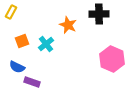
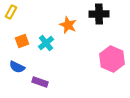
cyan cross: moved 1 px up
purple rectangle: moved 8 px right
